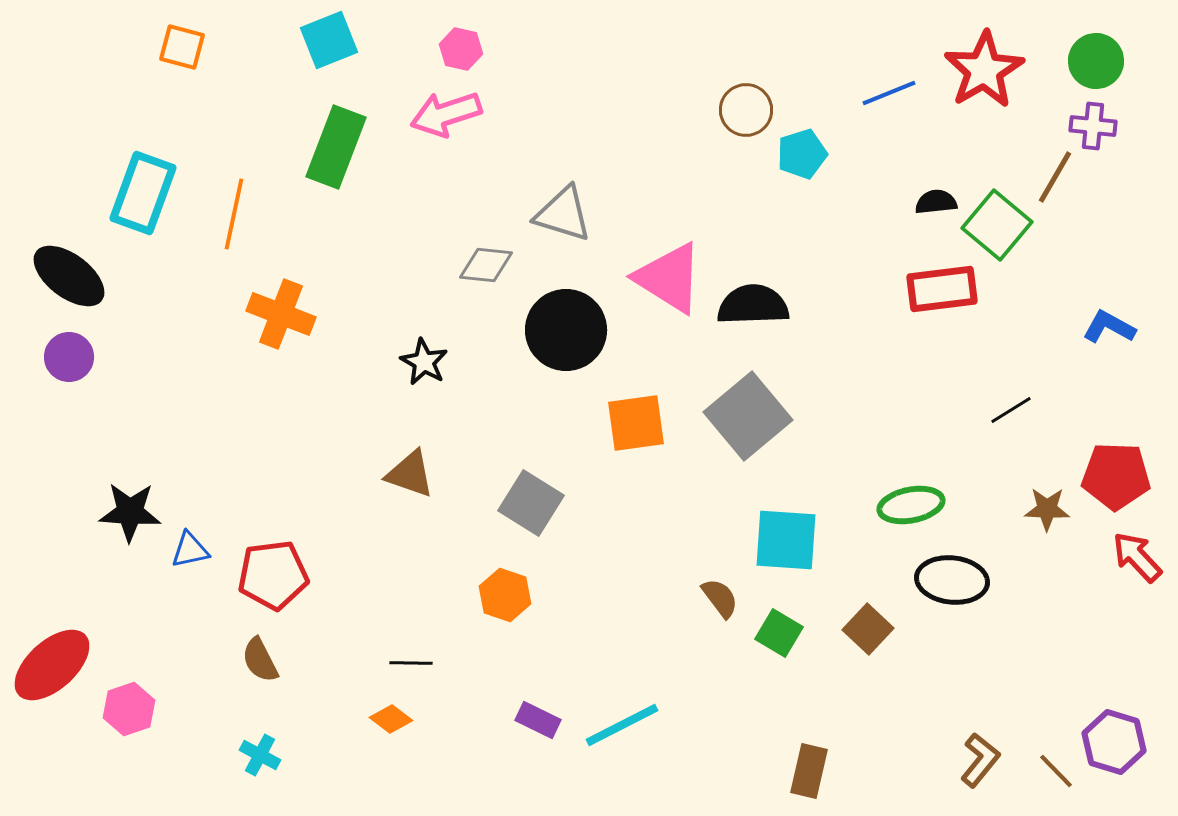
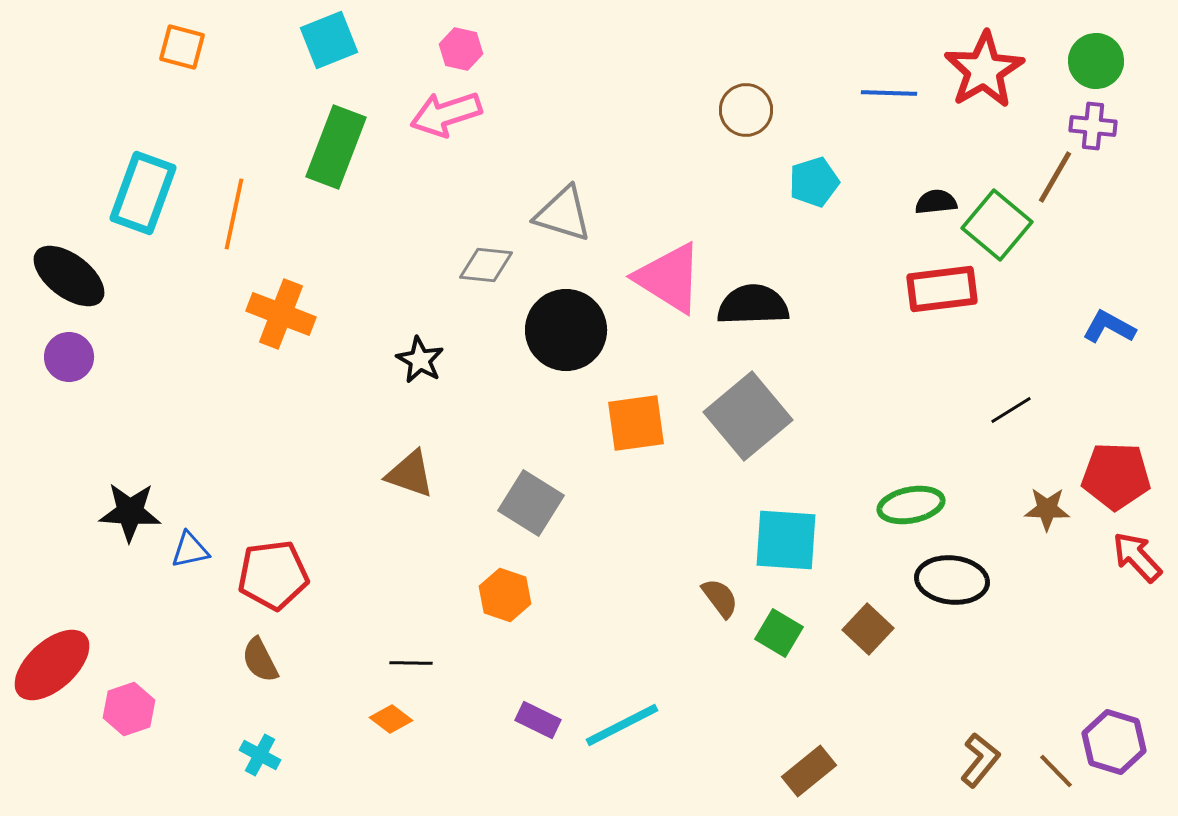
blue line at (889, 93): rotated 24 degrees clockwise
cyan pentagon at (802, 154): moved 12 px right, 28 px down
black star at (424, 362): moved 4 px left, 2 px up
brown rectangle at (809, 771): rotated 38 degrees clockwise
